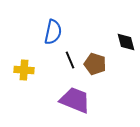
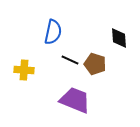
black diamond: moved 7 px left, 4 px up; rotated 10 degrees clockwise
black line: rotated 42 degrees counterclockwise
